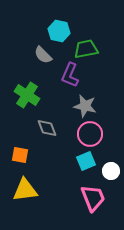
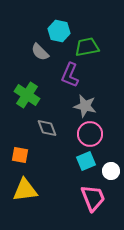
green trapezoid: moved 1 px right, 2 px up
gray semicircle: moved 3 px left, 3 px up
